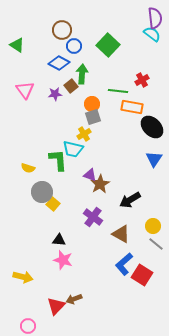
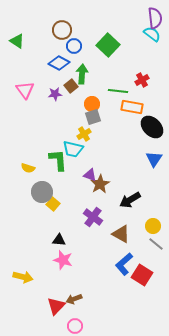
green triangle: moved 4 px up
pink circle: moved 47 px right
